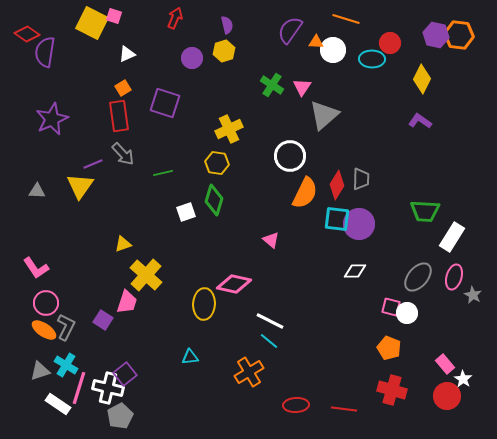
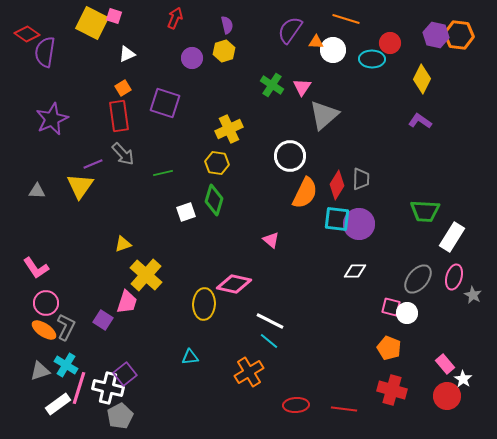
gray ellipse at (418, 277): moved 2 px down
white rectangle at (58, 404): rotated 70 degrees counterclockwise
